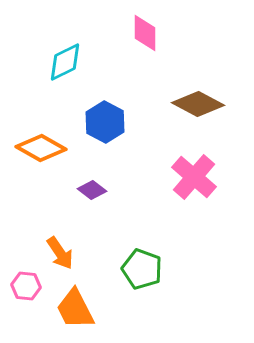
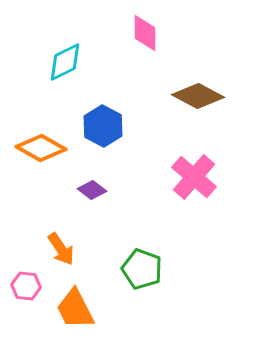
brown diamond: moved 8 px up
blue hexagon: moved 2 px left, 4 px down
orange arrow: moved 1 px right, 4 px up
